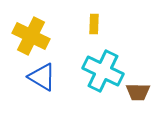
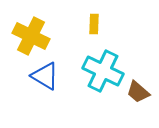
blue triangle: moved 3 px right, 1 px up
brown trapezoid: rotated 40 degrees clockwise
